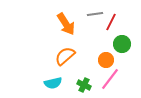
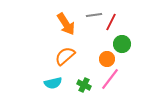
gray line: moved 1 px left, 1 px down
orange circle: moved 1 px right, 1 px up
